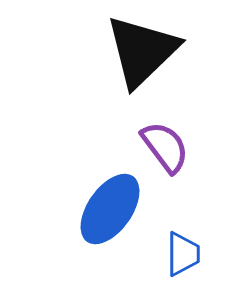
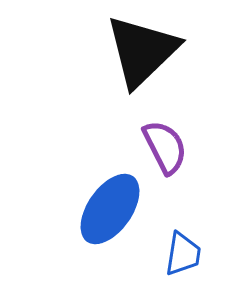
purple semicircle: rotated 10 degrees clockwise
blue trapezoid: rotated 9 degrees clockwise
